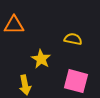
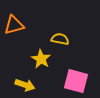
orange triangle: rotated 15 degrees counterclockwise
yellow semicircle: moved 13 px left
yellow arrow: rotated 60 degrees counterclockwise
